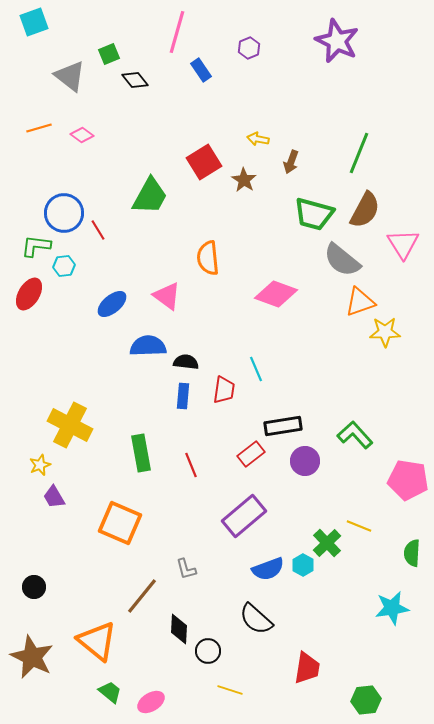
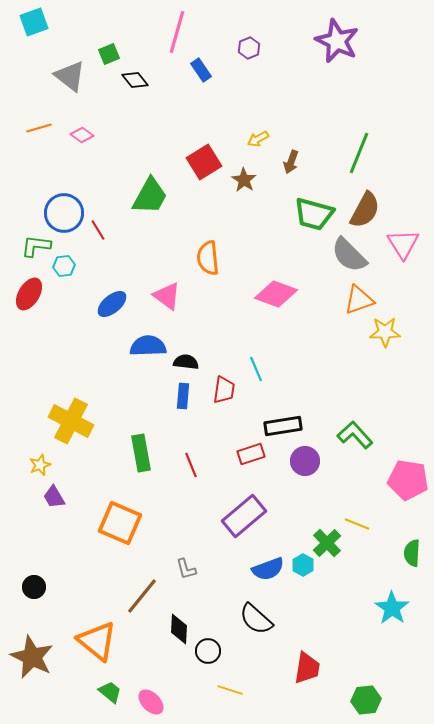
yellow arrow at (258, 139): rotated 40 degrees counterclockwise
gray semicircle at (342, 260): moved 7 px right, 5 px up; rotated 6 degrees clockwise
orange triangle at (360, 302): moved 1 px left, 2 px up
yellow cross at (70, 425): moved 1 px right, 4 px up
red rectangle at (251, 454): rotated 20 degrees clockwise
yellow line at (359, 526): moved 2 px left, 2 px up
cyan star at (392, 608): rotated 28 degrees counterclockwise
pink ellipse at (151, 702): rotated 76 degrees clockwise
